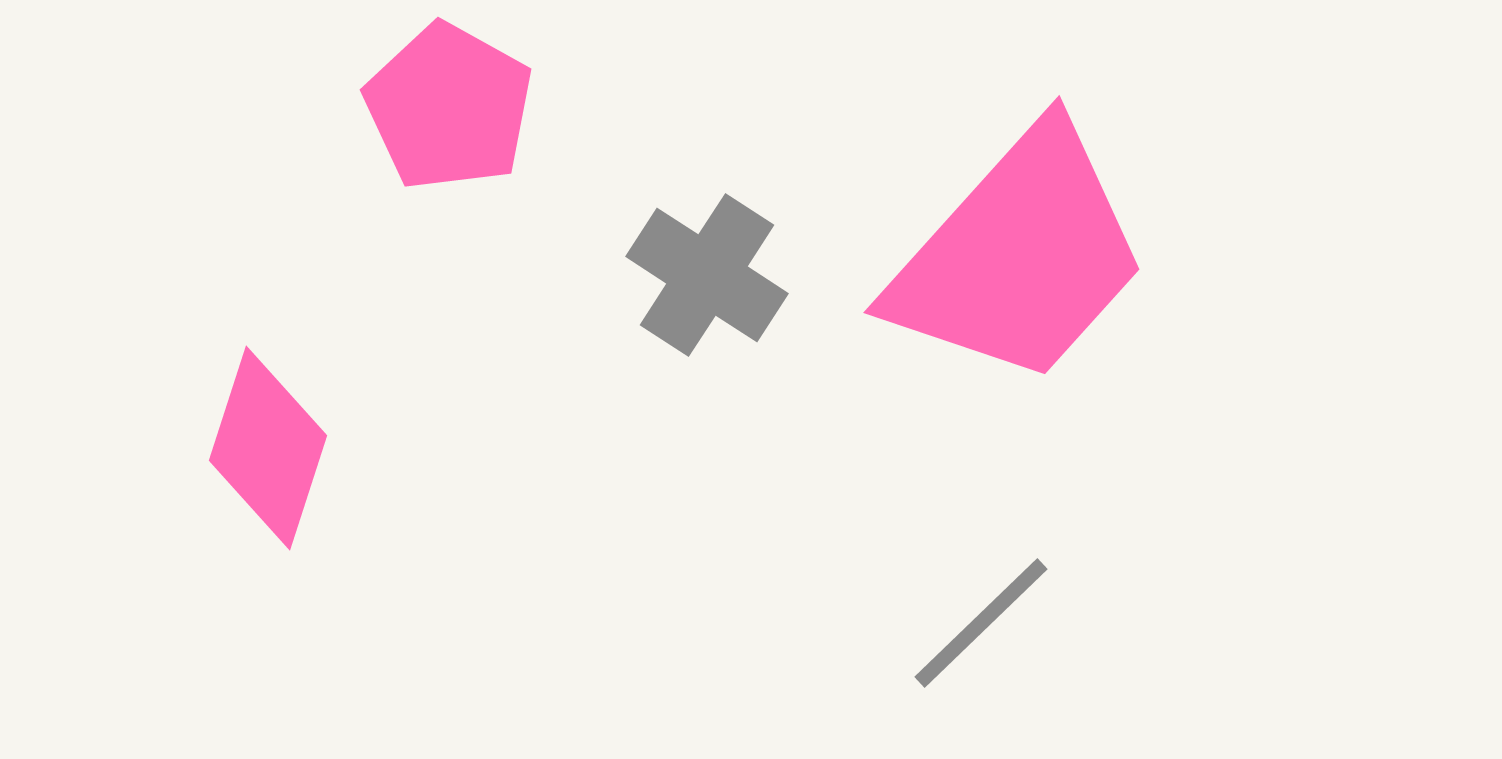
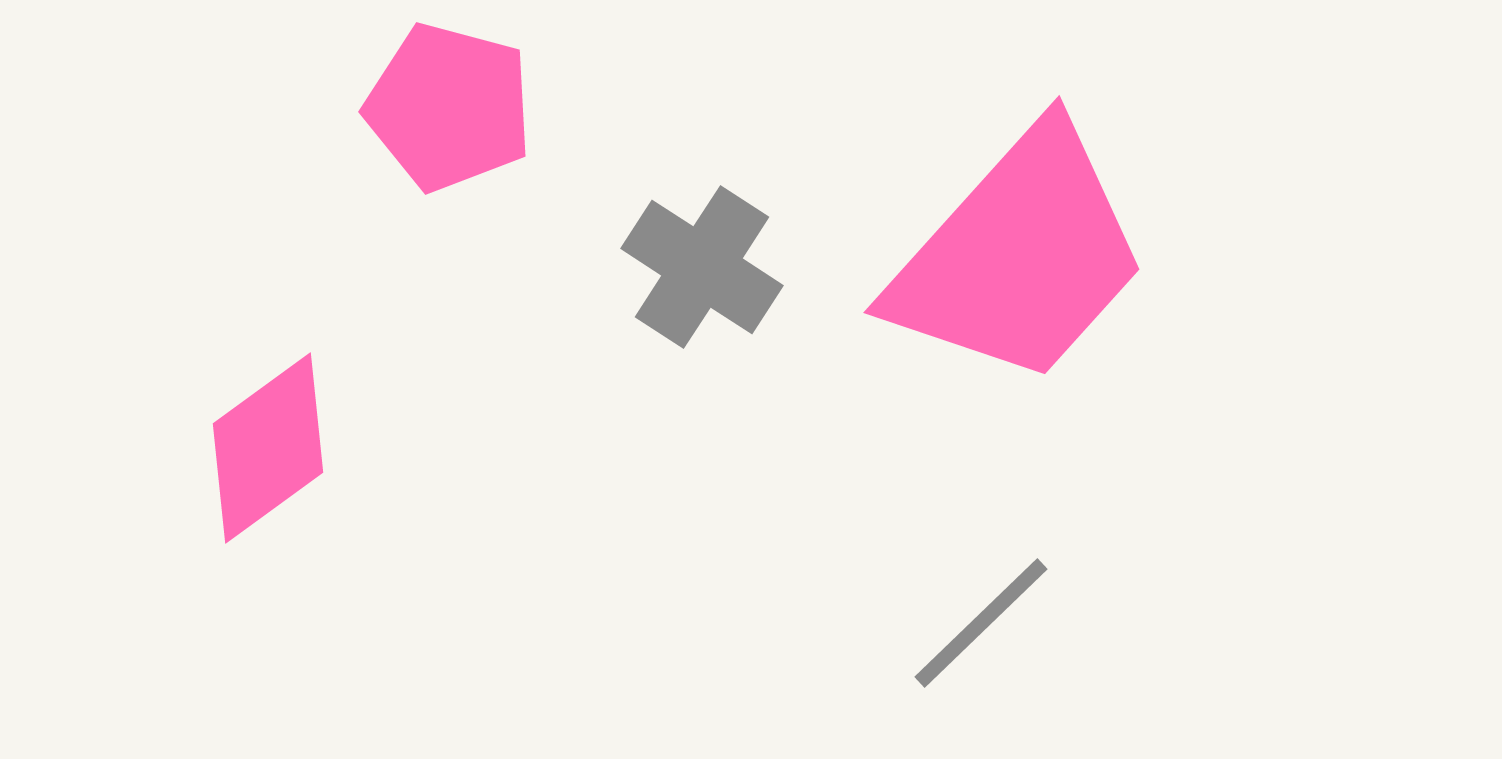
pink pentagon: rotated 14 degrees counterclockwise
gray cross: moved 5 px left, 8 px up
pink diamond: rotated 36 degrees clockwise
